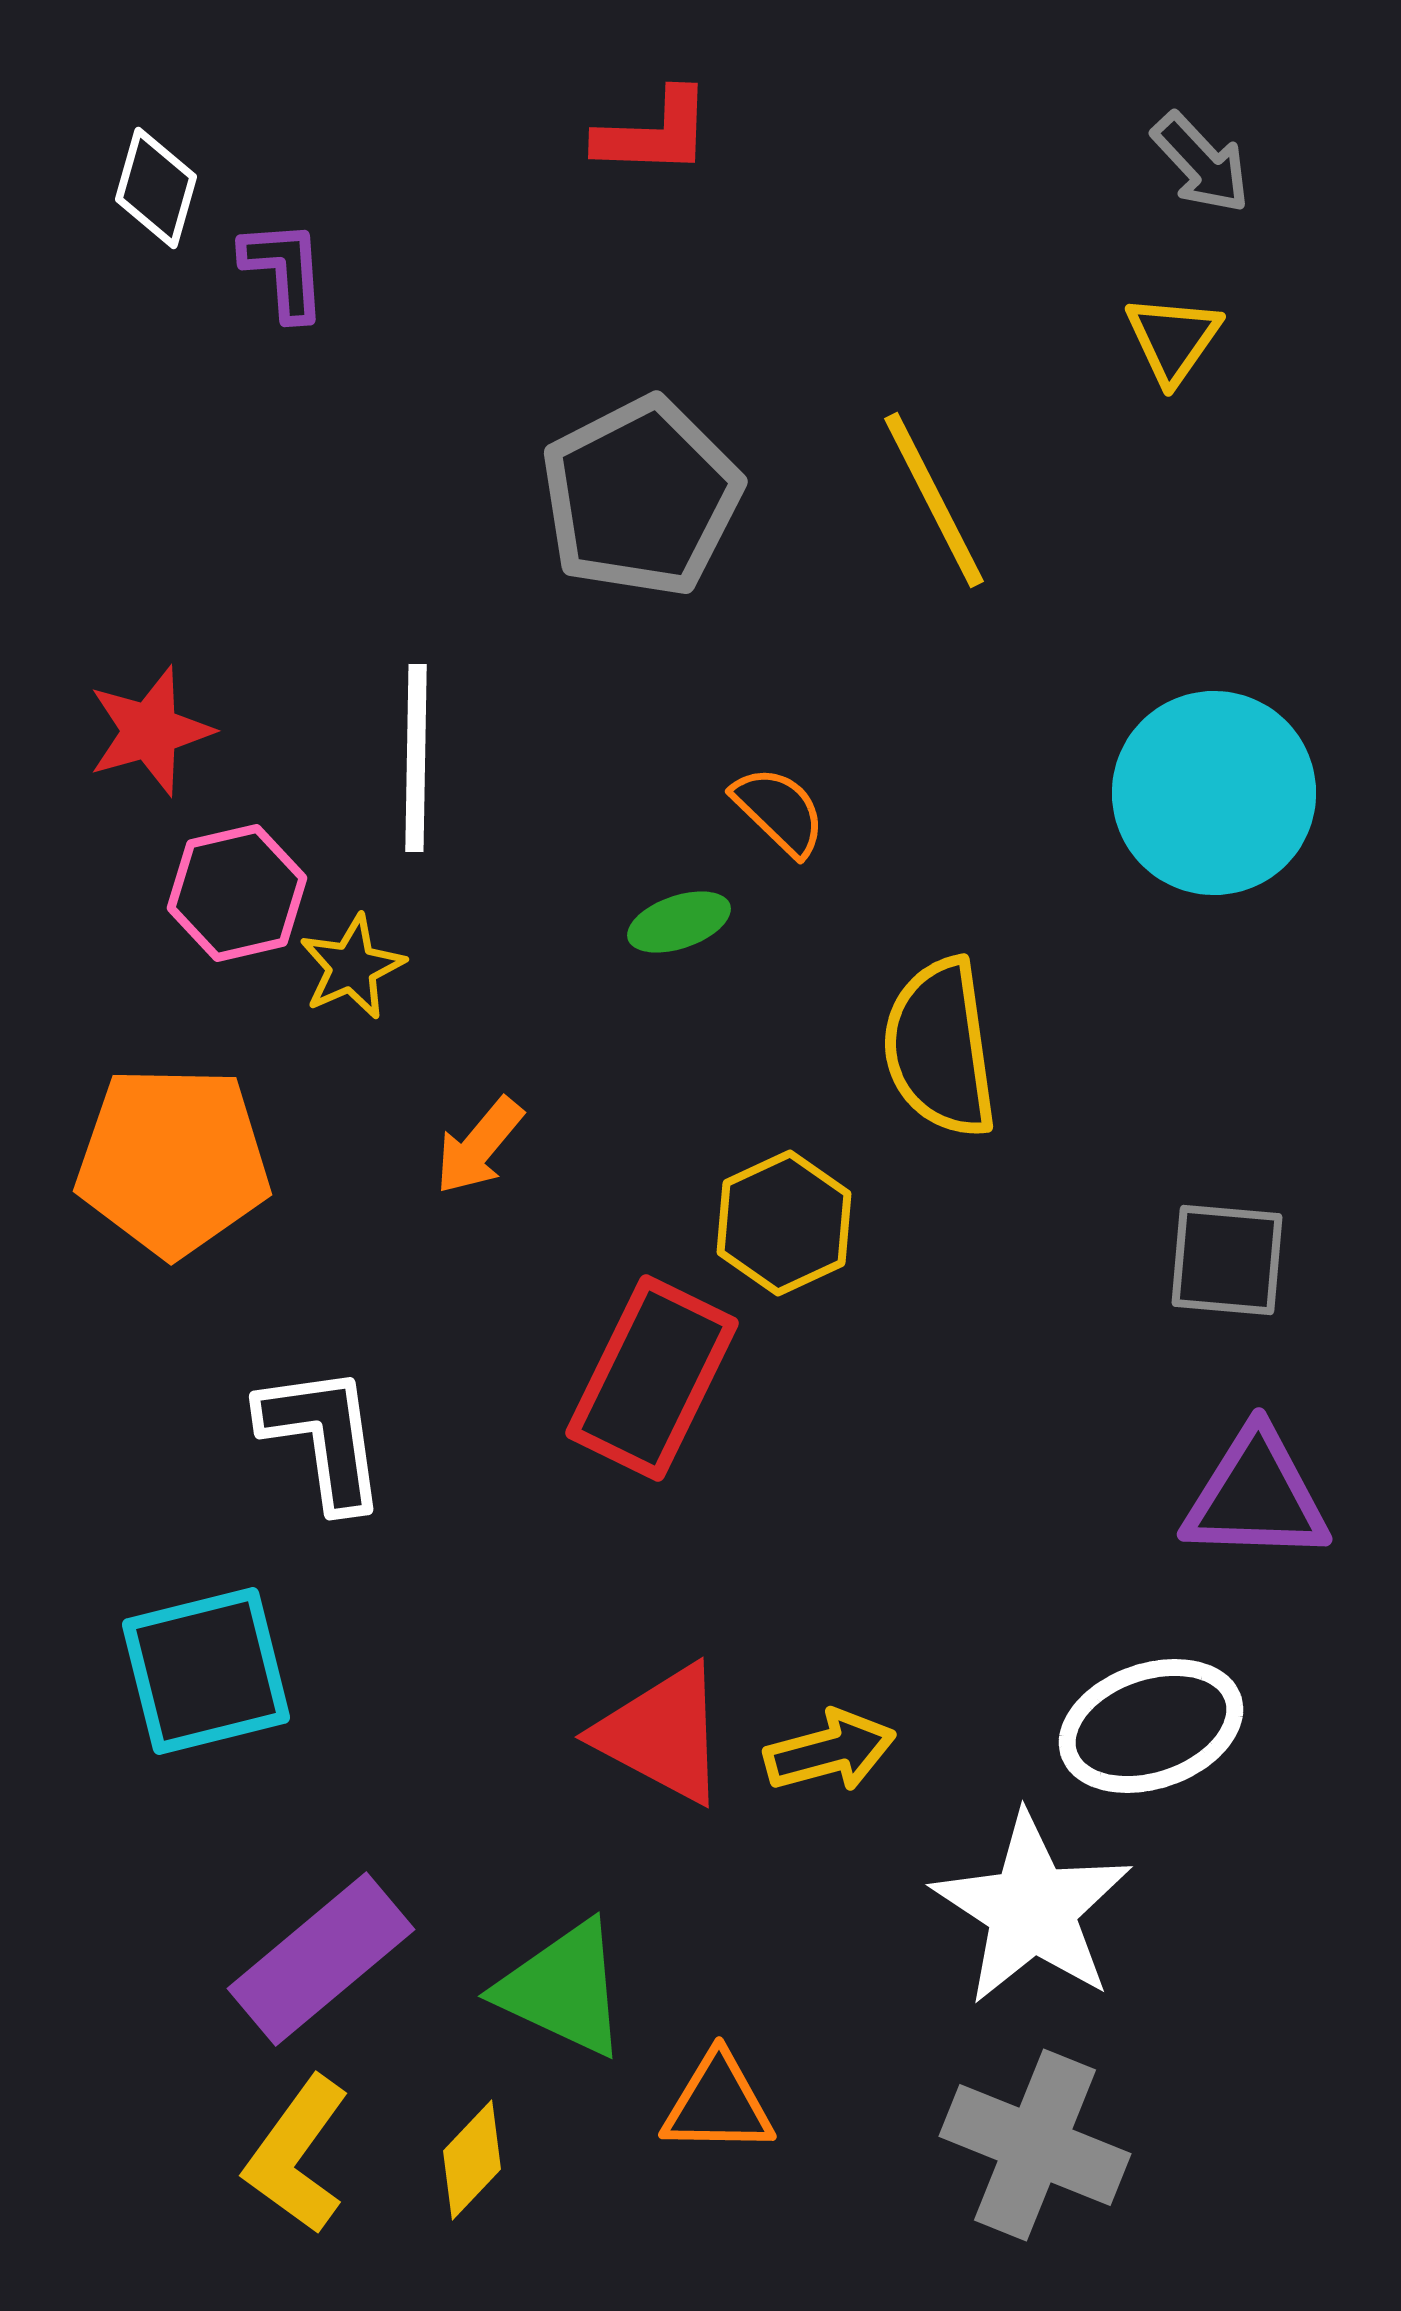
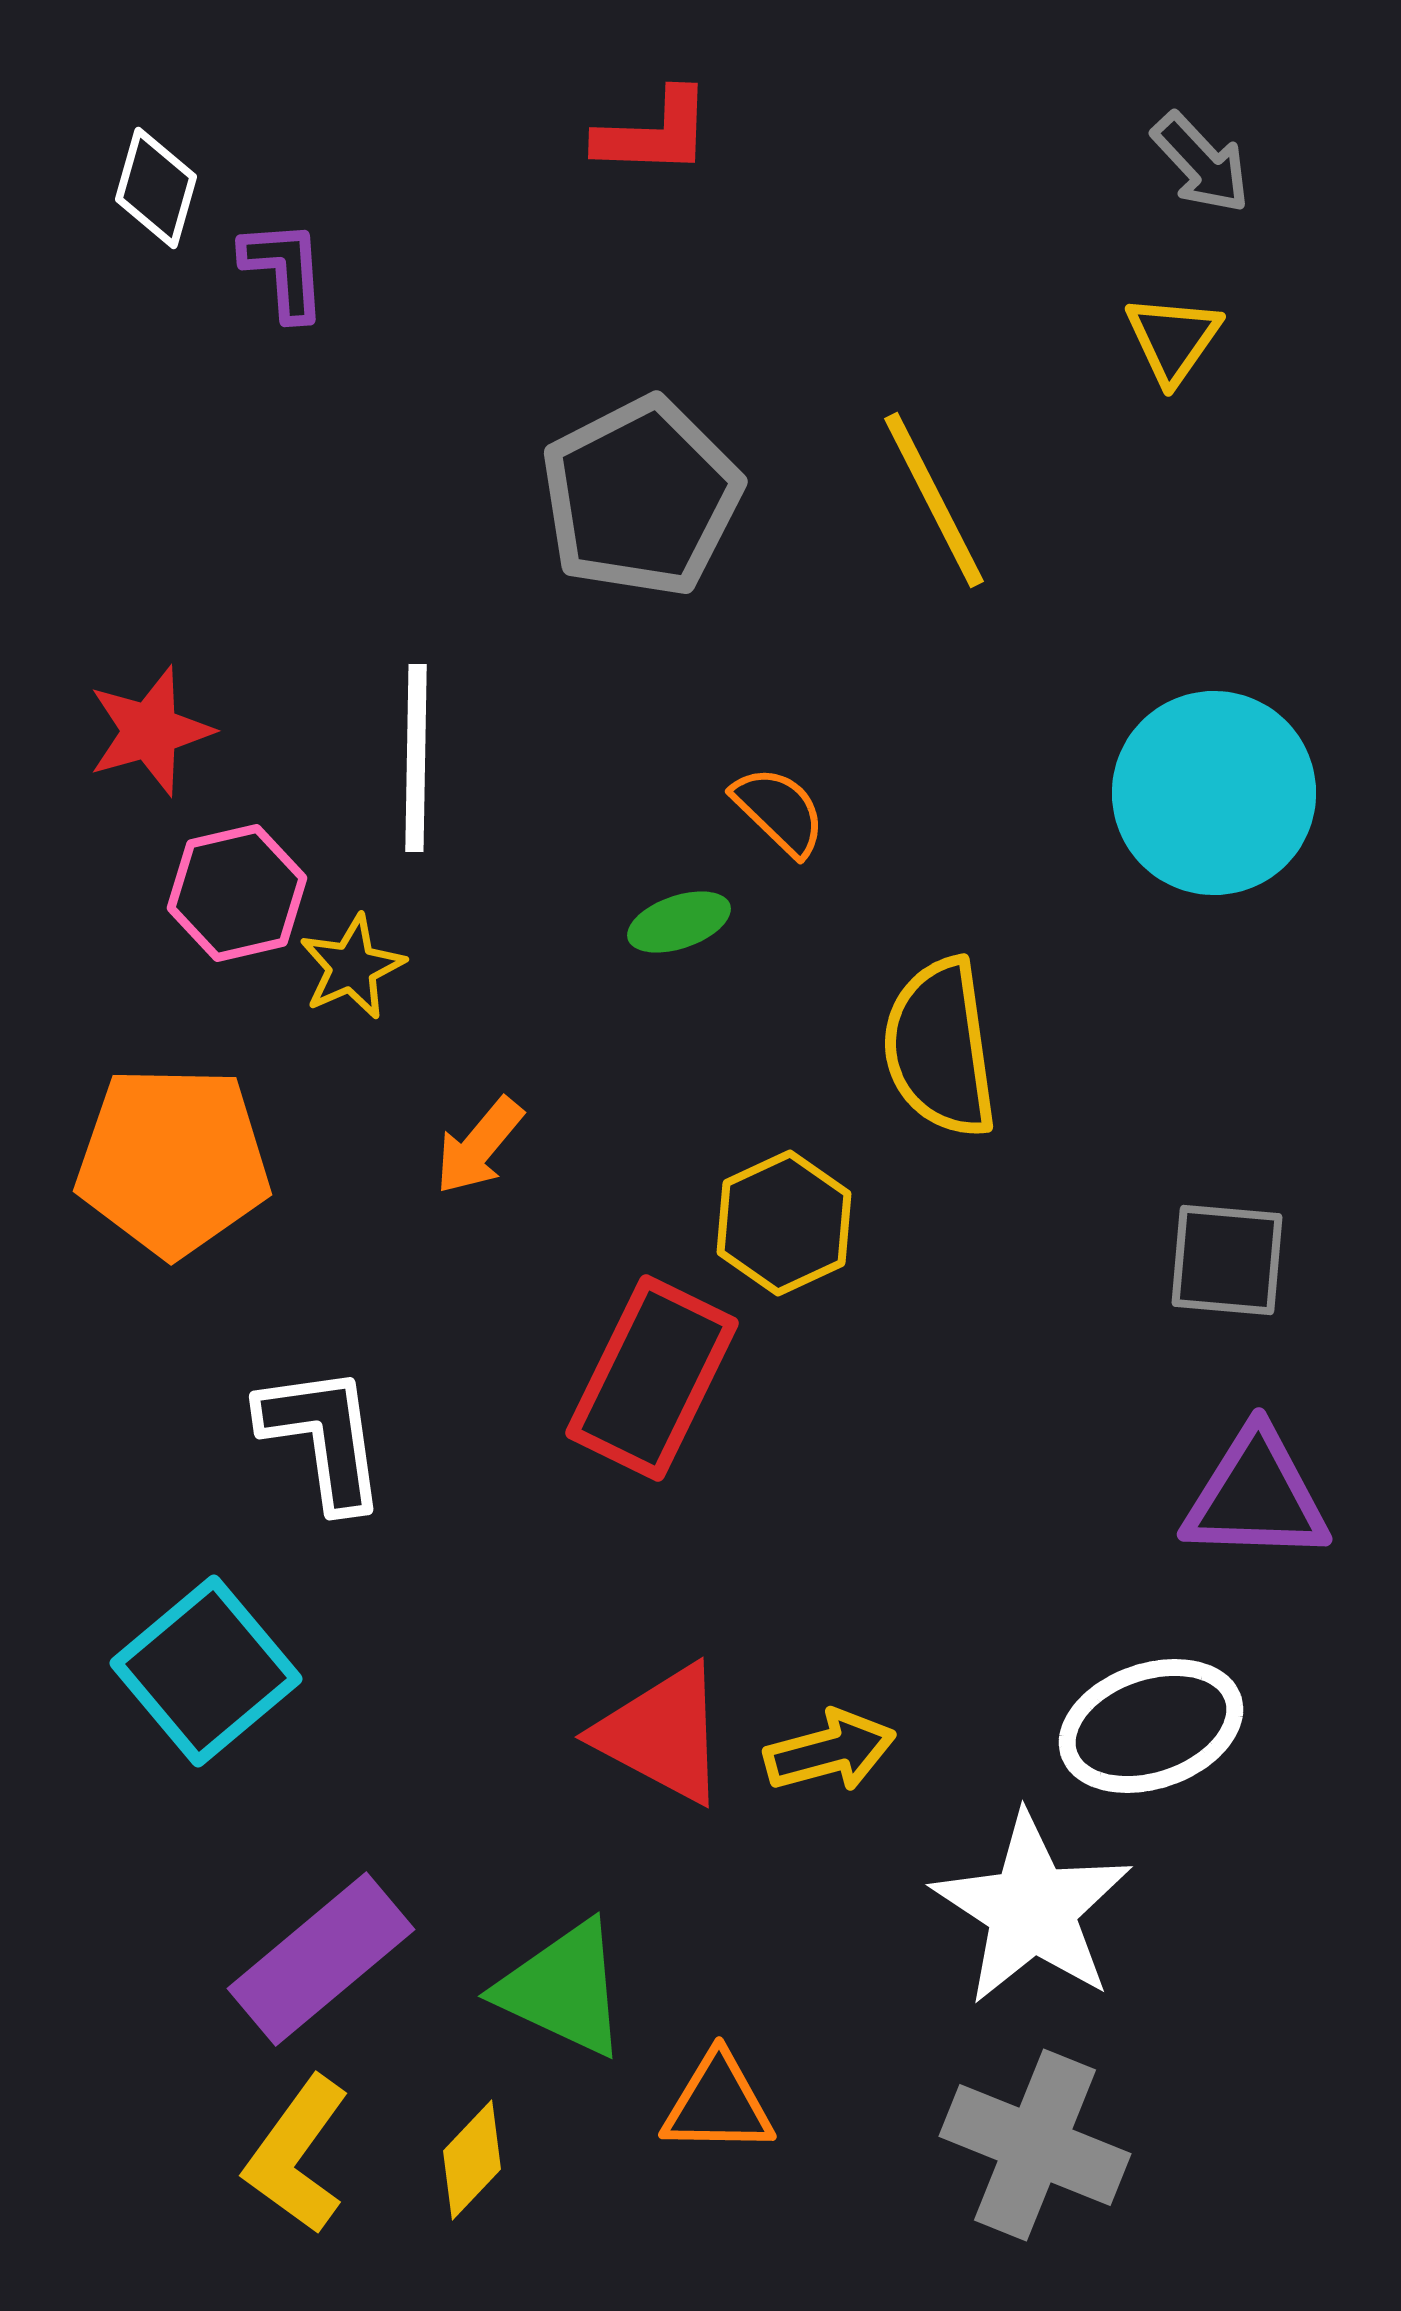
cyan square: rotated 26 degrees counterclockwise
